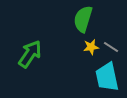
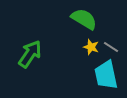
green semicircle: moved 1 px right; rotated 104 degrees clockwise
yellow star: rotated 28 degrees clockwise
cyan trapezoid: moved 1 px left, 2 px up
